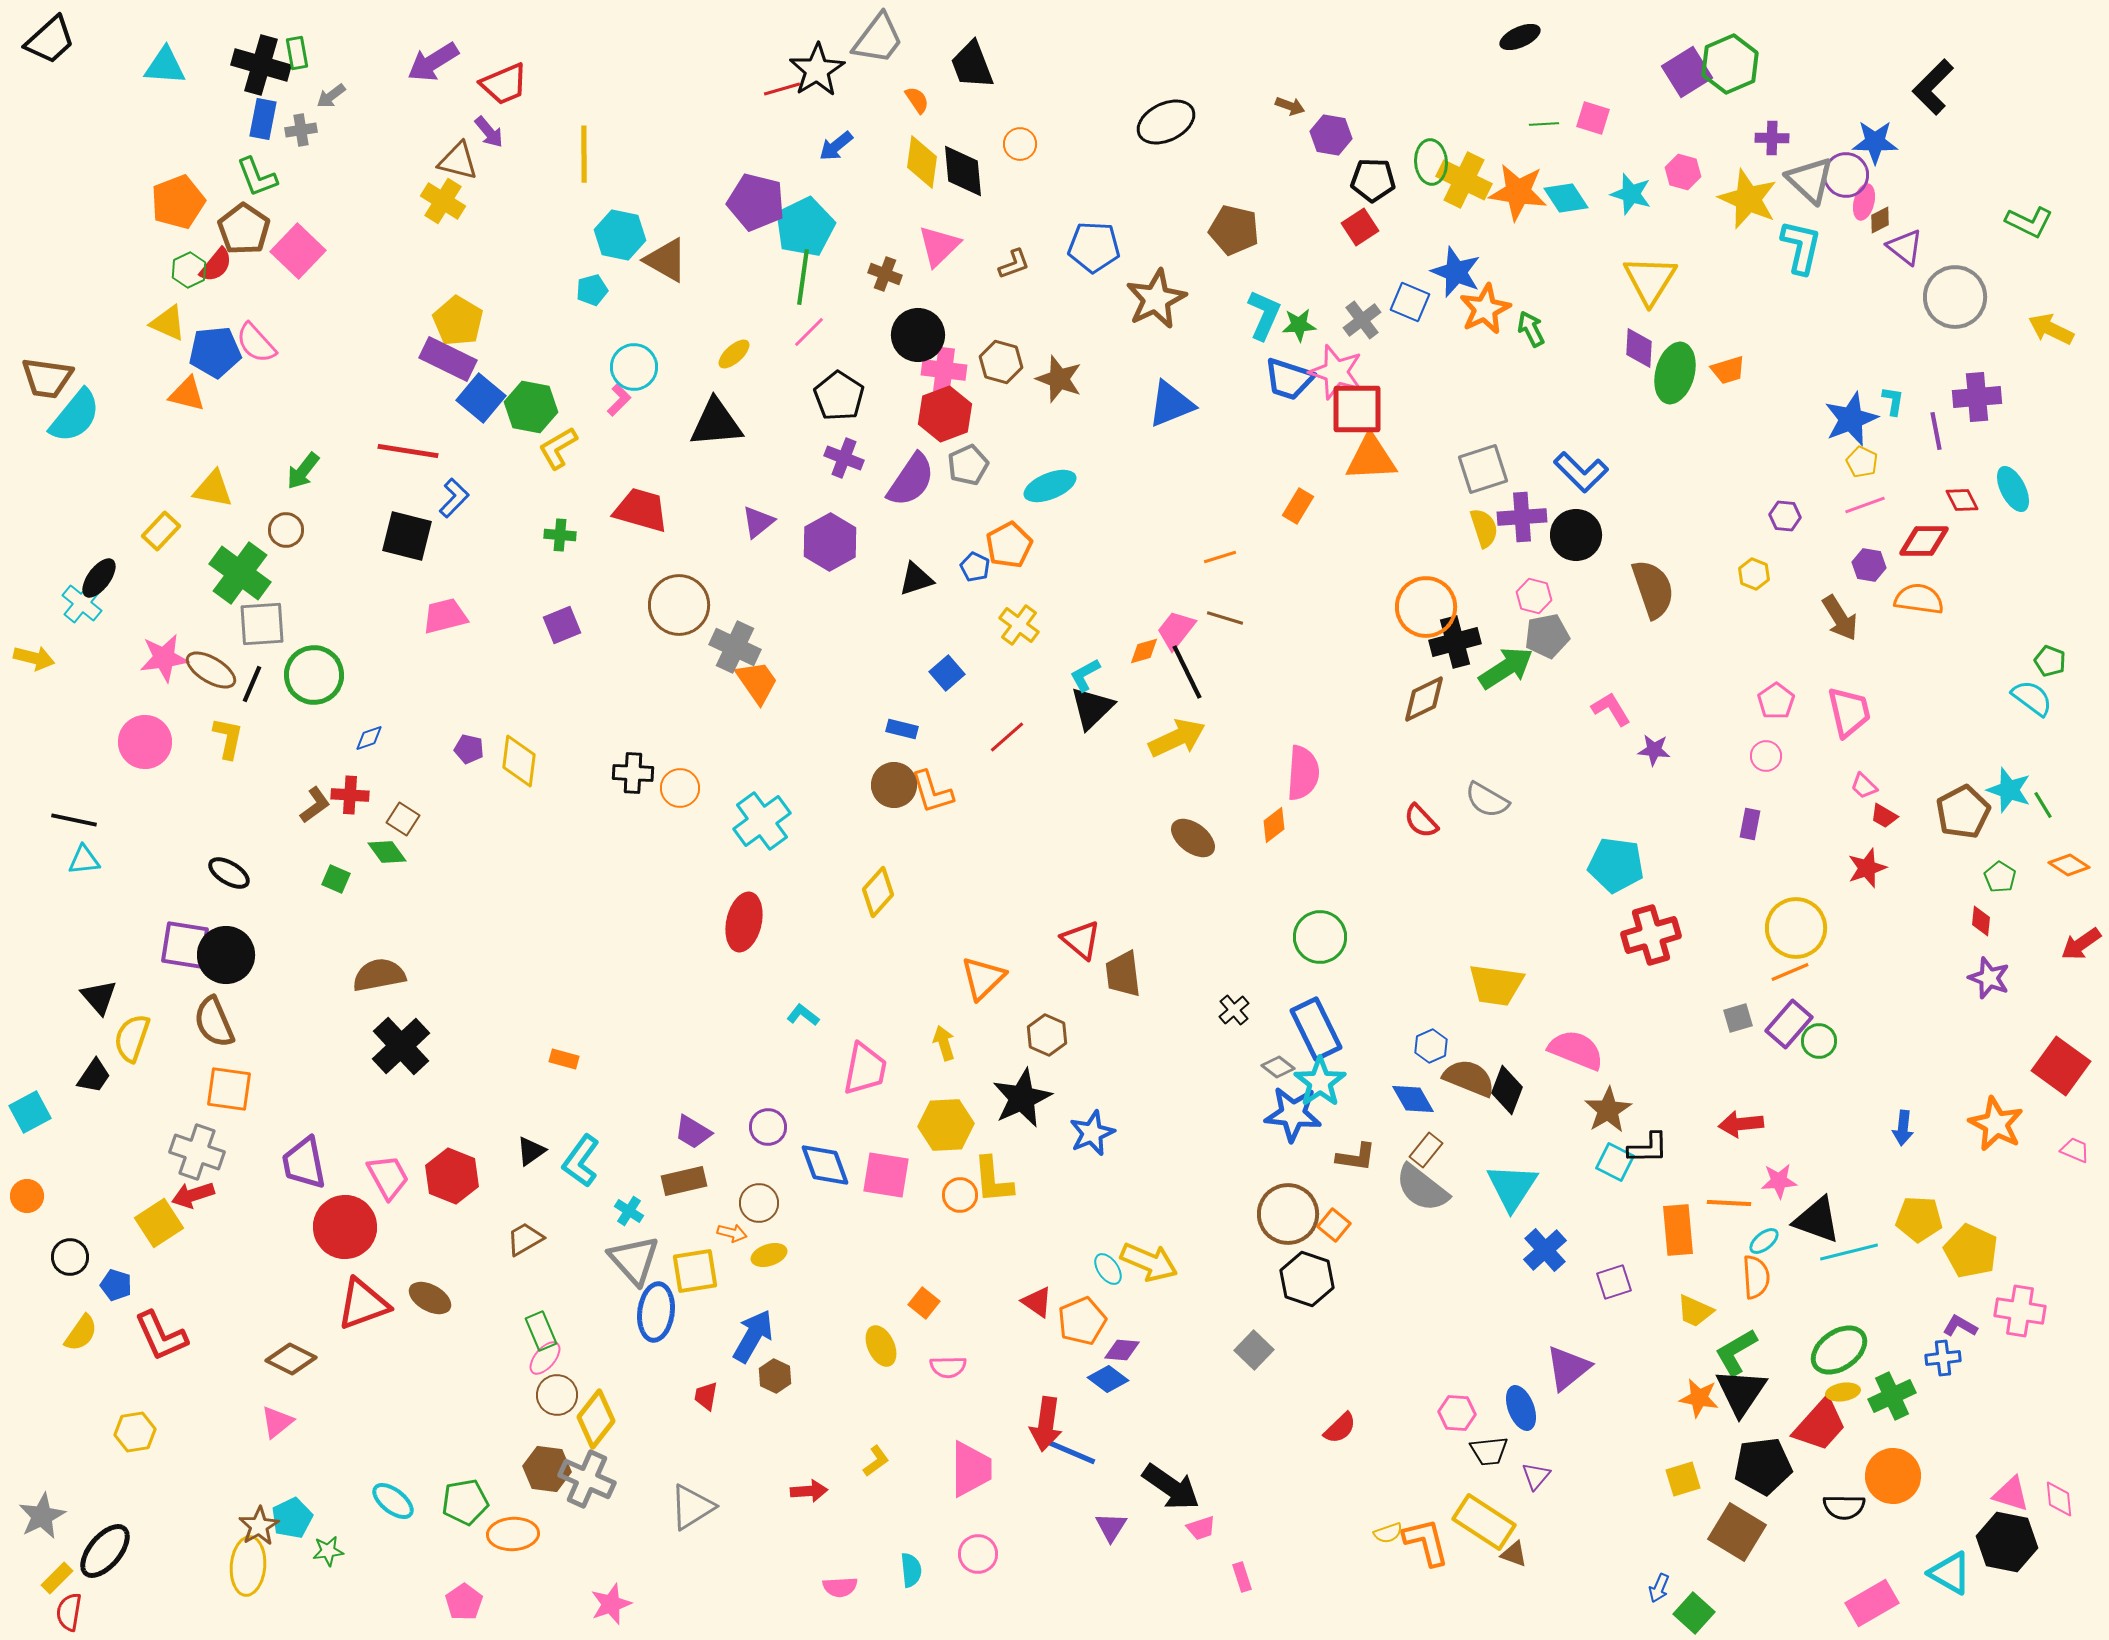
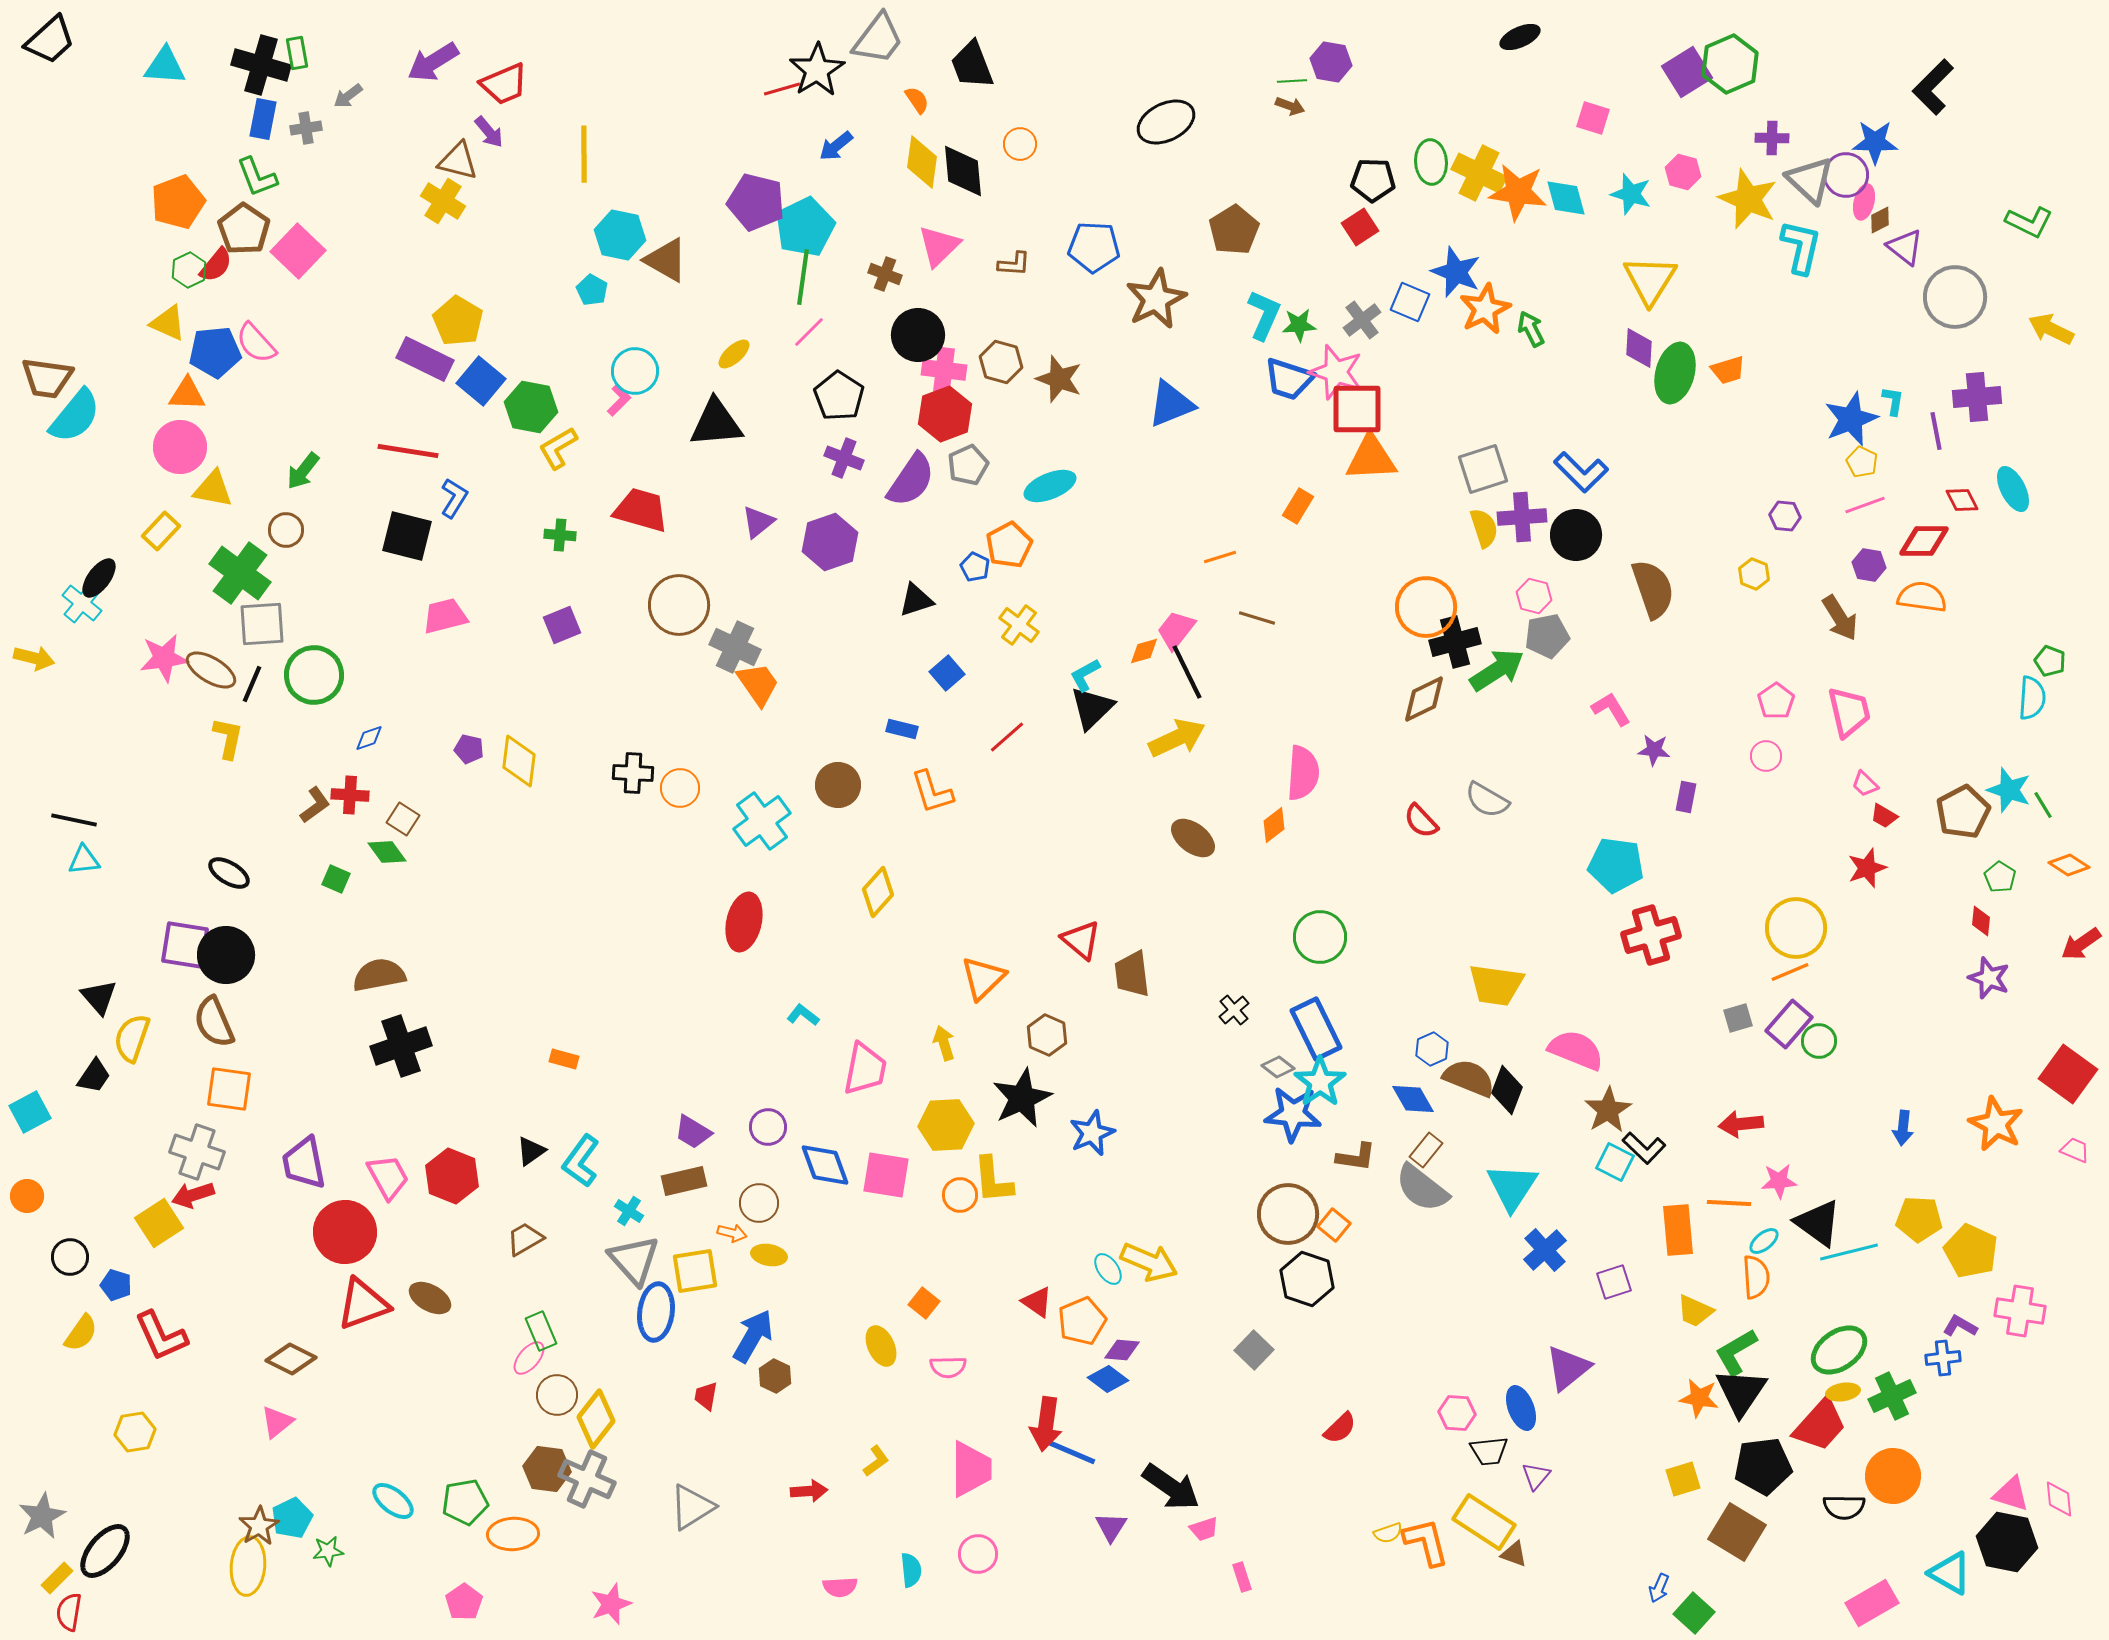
gray arrow at (331, 96): moved 17 px right
green line at (1544, 124): moved 252 px left, 43 px up
gray cross at (301, 130): moved 5 px right, 2 px up
purple hexagon at (1331, 135): moved 73 px up
yellow cross at (1464, 180): moved 15 px right, 7 px up
cyan diamond at (1566, 198): rotated 18 degrees clockwise
brown pentagon at (1234, 230): rotated 27 degrees clockwise
brown L-shape at (1014, 264): rotated 24 degrees clockwise
cyan pentagon at (592, 290): rotated 28 degrees counterclockwise
purple rectangle at (448, 359): moved 23 px left
cyan circle at (634, 367): moved 1 px right, 4 px down
orange triangle at (187, 394): rotated 12 degrees counterclockwise
blue square at (481, 398): moved 17 px up
blue L-shape at (454, 498): rotated 12 degrees counterclockwise
purple hexagon at (830, 542): rotated 10 degrees clockwise
black triangle at (916, 579): moved 21 px down
orange semicircle at (1919, 599): moved 3 px right, 2 px up
brown line at (1225, 618): moved 32 px right
green arrow at (1506, 668): moved 9 px left, 2 px down
orange trapezoid at (757, 682): moved 1 px right, 2 px down
cyan semicircle at (2032, 698): rotated 57 degrees clockwise
pink circle at (145, 742): moved 35 px right, 295 px up
brown circle at (894, 785): moved 56 px left
pink trapezoid at (1864, 786): moved 1 px right, 2 px up
purple rectangle at (1750, 824): moved 64 px left, 27 px up
brown trapezoid at (1123, 974): moved 9 px right
black cross at (401, 1046): rotated 24 degrees clockwise
blue hexagon at (1431, 1046): moved 1 px right, 3 px down
red square at (2061, 1066): moved 7 px right, 8 px down
black L-shape at (1648, 1148): moved 4 px left; rotated 45 degrees clockwise
black triangle at (1817, 1220): moved 1 px right, 3 px down; rotated 16 degrees clockwise
red circle at (345, 1227): moved 5 px down
yellow ellipse at (769, 1255): rotated 28 degrees clockwise
pink ellipse at (545, 1358): moved 16 px left
pink trapezoid at (1201, 1528): moved 3 px right, 1 px down
